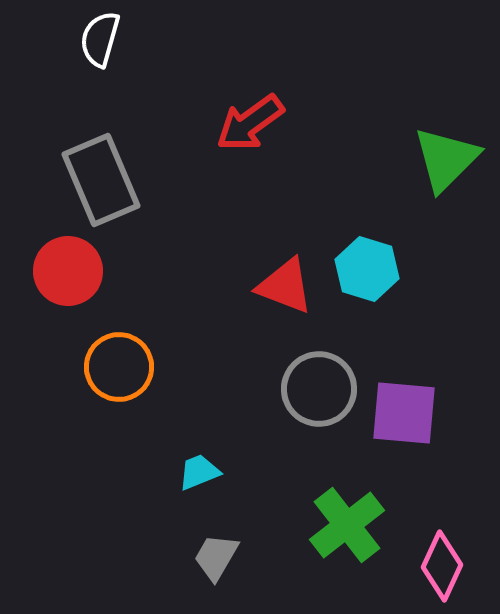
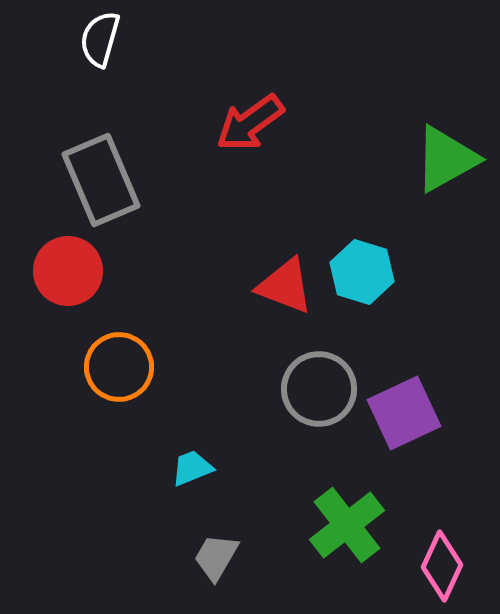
green triangle: rotated 16 degrees clockwise
cyan hexagon: moved 5 px left, 3 px down
purple square: rotated 30 degrees counterclockwise
cyan trapezoid: moved 7 px left, 4 px up
